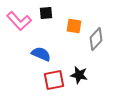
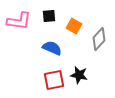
black square: moved 3 px right, 3 px down
pink L-shape: rotated 40 degrees counterclockwise
orange square: rotated 21 degrees clockwise
gray diamond: moved 3 px right
blue semicircle: moved 11 px right, 6 px up
